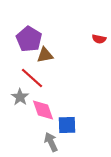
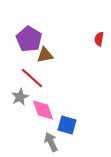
red semicircle: rotated 88 degrees clockwise
gray star: rotated 12 degrees clockwise
blue square: rotated 18 degrees clockwise
